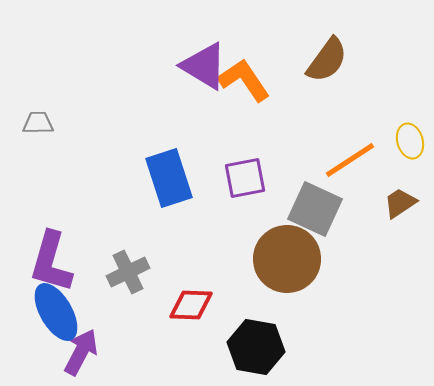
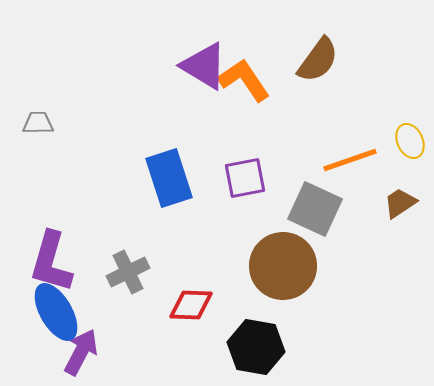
brown semicircle: moved 9 px left
yellow ellipse: rotated 8 degrees counterclockwise
orange line: rotated 14 degrees clockwise
brown circle: moved 4 px left, 7 px down
